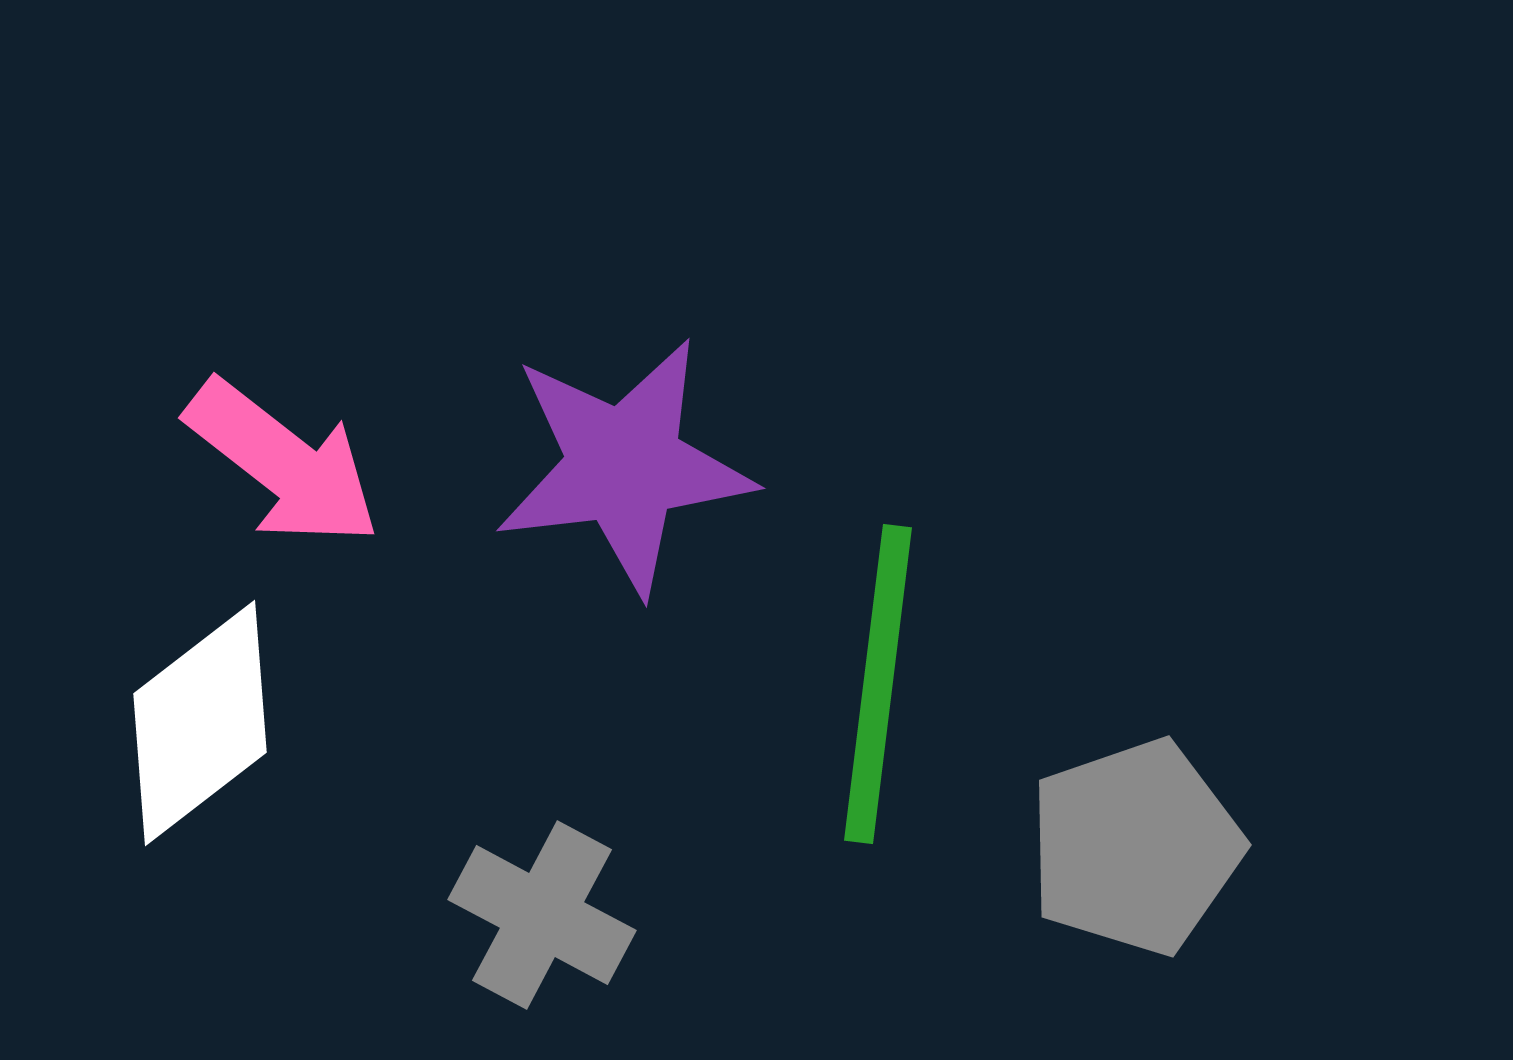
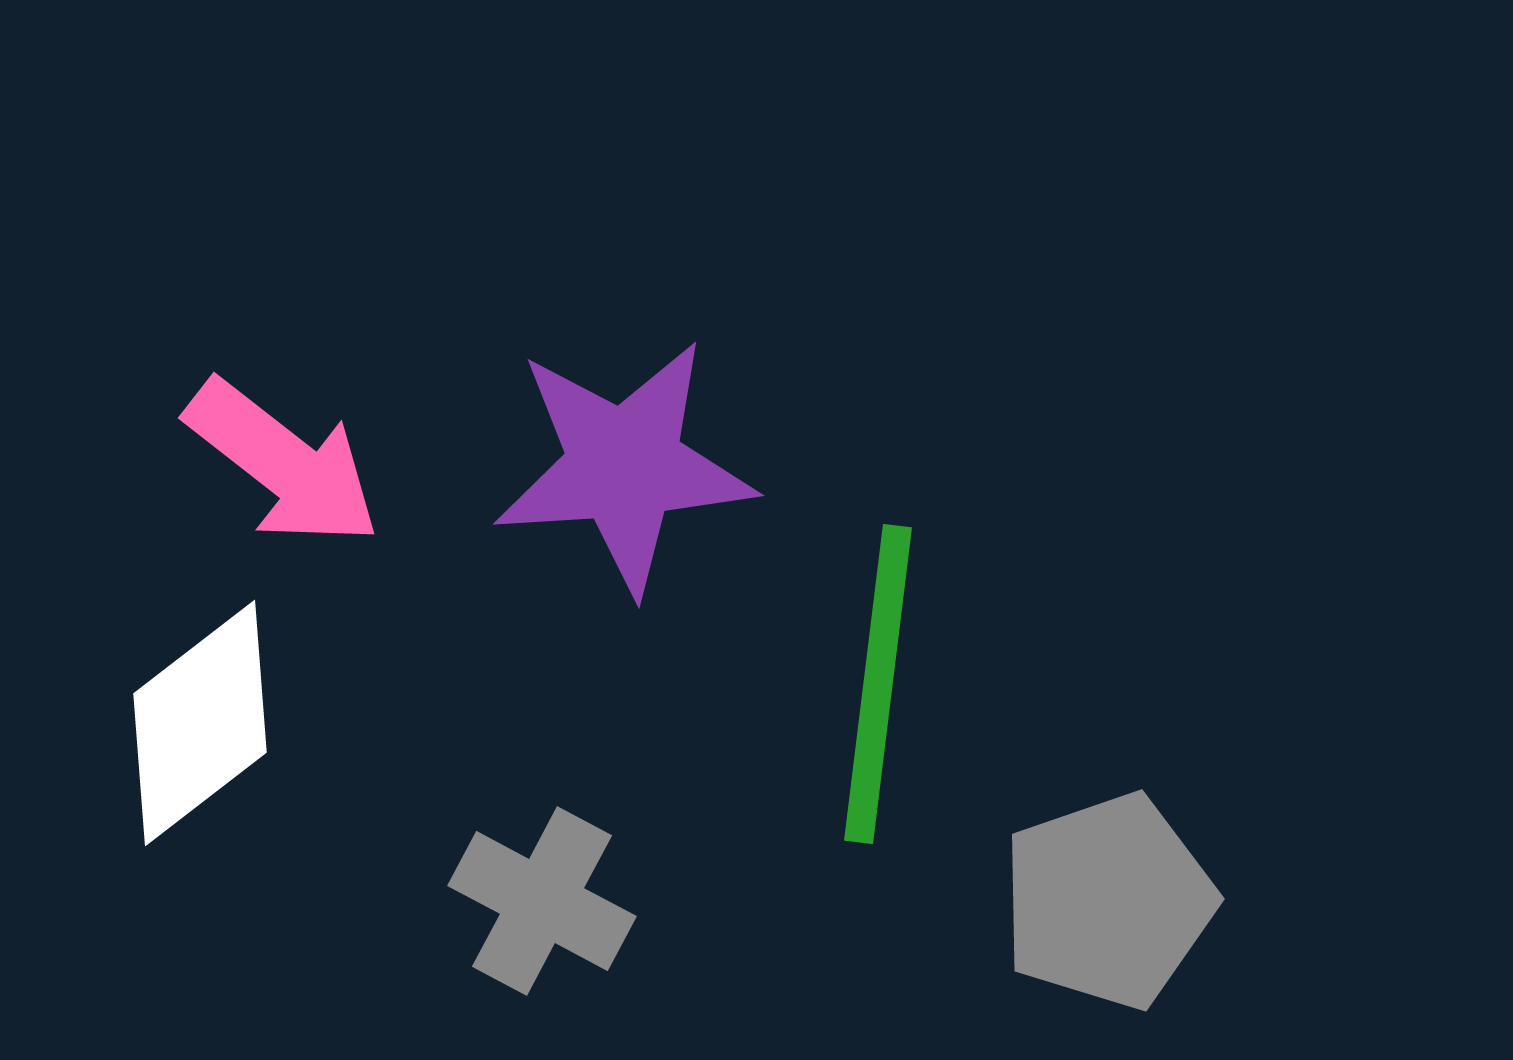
purple star: rotated 3 degrees clockwise
gray pentagon: moved 27 px left, 54 px down
gray cross: moved 14 px up
